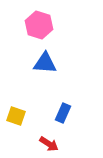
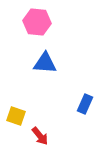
pink hexagon: moved 2 px left, 3 px up; rotated 12 degrees counterclockwise
blue rectangle: moved 22 px right, 9 px up
red arrow: moved 9 px left, 8 px up; rotated 18 degrees clockwise
